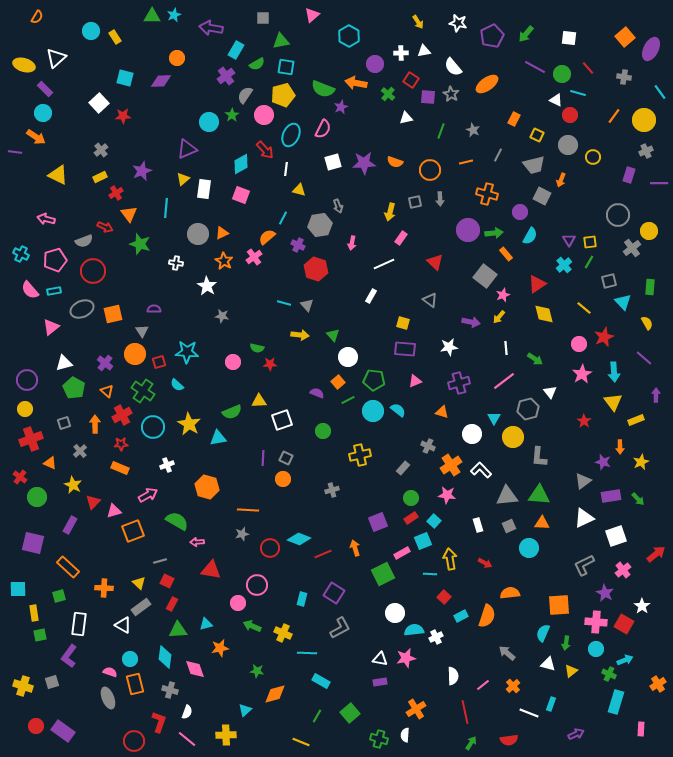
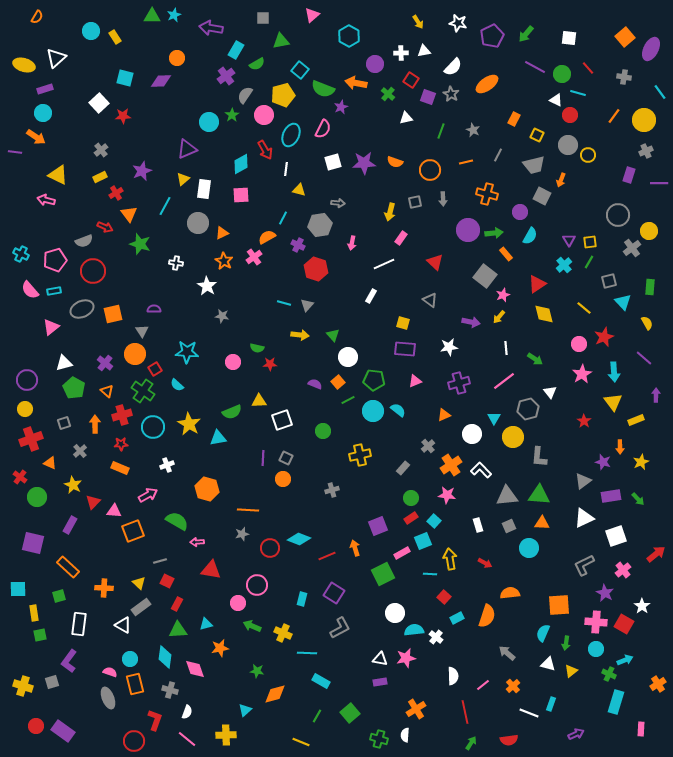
cyan square at (286, 67): moved 14 px right, 3 px down; rotated 30 degrees clockwise
white semicircle at (453, 67): rotated 96 degrees counterclockwise
purple rectangle at (45, 89): rotated 63 degrees counterclockwise
purple square at (428, 97): rotated 14 degrees clockwise
red arrow at (265, 150): rotated 12 degrees clockwise
yellow circle at (593, 157): moved 5 px left, 2 px up
pink square at (241, 195): rotated 24 degrees counterclockwise
gray arrow at (440, 199): moved 3 px right
gray arrow at (338, 206): moved 3 px up; rotated 64 degrees counterclockwise
cyan line at (166, 208): moved 1 px left, 2 px up; rotated 24 degrees clockwise
pink arrow at (46, 219): moved 19 px up
gray circle at (198, 234): moved 11 px up
orange semicircle at (267, 237): rotated 12 degrees clockwise
gray triangle at (307, 305): rotated 24 degrees clockwise
red square at (159, 362): moved 4 px left, 7 px down; rotated 16 degrees counterclockwise
purple semicircle at (317, 393): moved 2 px left, 9 px up
orange triangle at (442, 412): moved 2 px right, 3 px down; rotated 40 degrees counterclockwise
red cross at (122, 415): rotated 12 degrees clockwise
gray cross at (428, 446): rotated 24 degrees clockwise
orange hexagon at (207, 487): moved 2 px down
pink triangle at (114, 511): rotated 21 degrees clockwise
purple square at (378, 522): moved 4 px down
red line at (323, 554): moved 4 px right, 2 px down
red rectangle at (172, 604): moved 5 px right
cyan rectangle at (461, 616): moved 4 px left, 2 px down
white cross at (436, 637): rotated 24 degrees counterclockwise
purple L-shape at (69, 656): moved 5 px down
red L-shape at (159, 722): moved 4 px left, 2 px up
